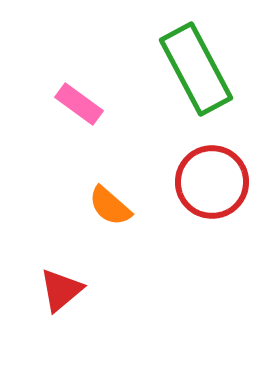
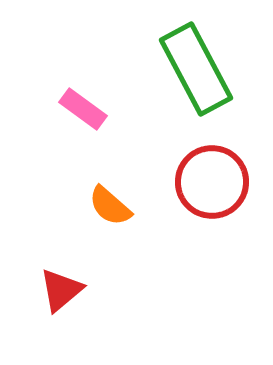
pink rectangle: moved 4 px right, 5 px down
